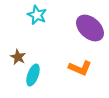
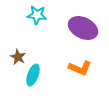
cyan star: rotated 18 degrees counterclockwise
purple ellipse: moved 7 px left; rotated 16 degrees counterclockwise
